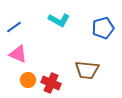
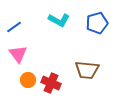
blue pentagon: moved 6 px left, 5 px up
pink triangle: rotated 30 degrees clockwise
